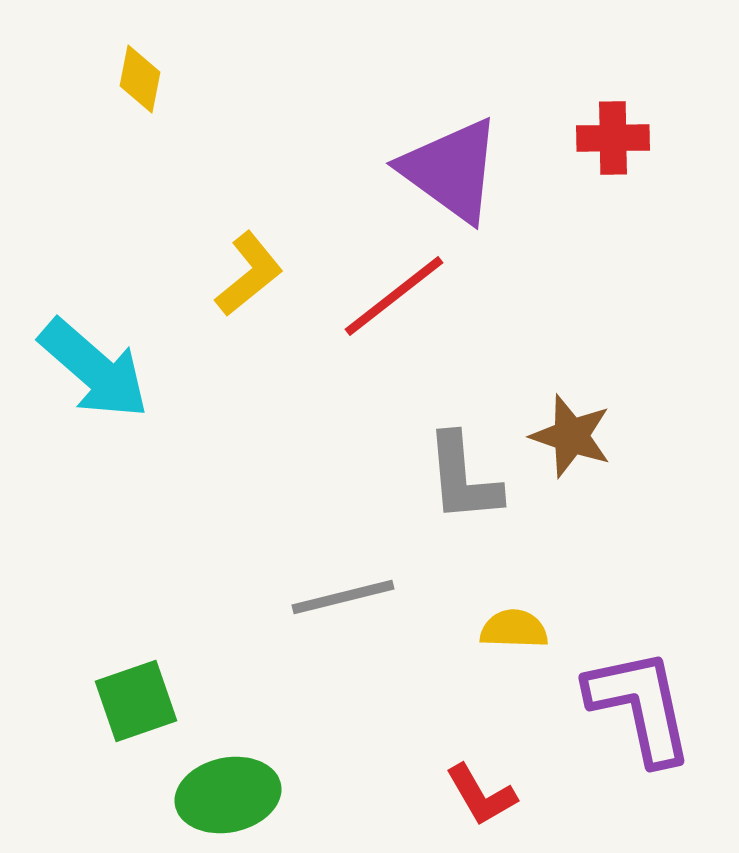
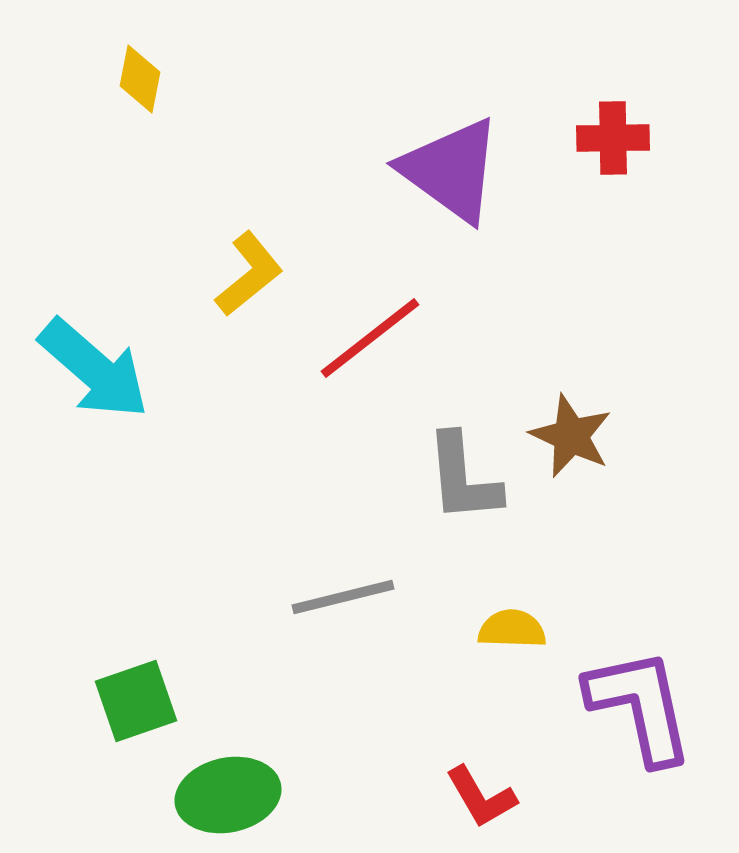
red line: moved 24 px left, 42 px down
brown star: rotated 6 degrees clockwise
yellow semicircle: moved 2 px left
red L-shape: moved 2 px down
